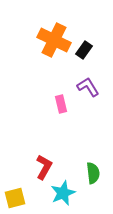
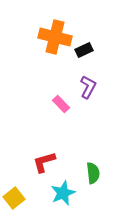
orange cross: moved 1 px right, 3 px up; rotated 12 degrees counterclockwise
black rectangle: rotated 30 degrees clockwise
purple L-shape: rotated 60 degrees clockwise
pink rectangle: rotated 30 degrees counterclockwise
red L-shape: moved 5 px up; rotated 135 degrees counterclockwise
yellow square: moved 1 px left; rotated 25 degrees counterclockwise
